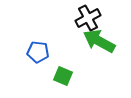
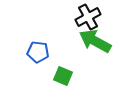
black cross: moved 1 px up
green arrow: moved 4 px left
